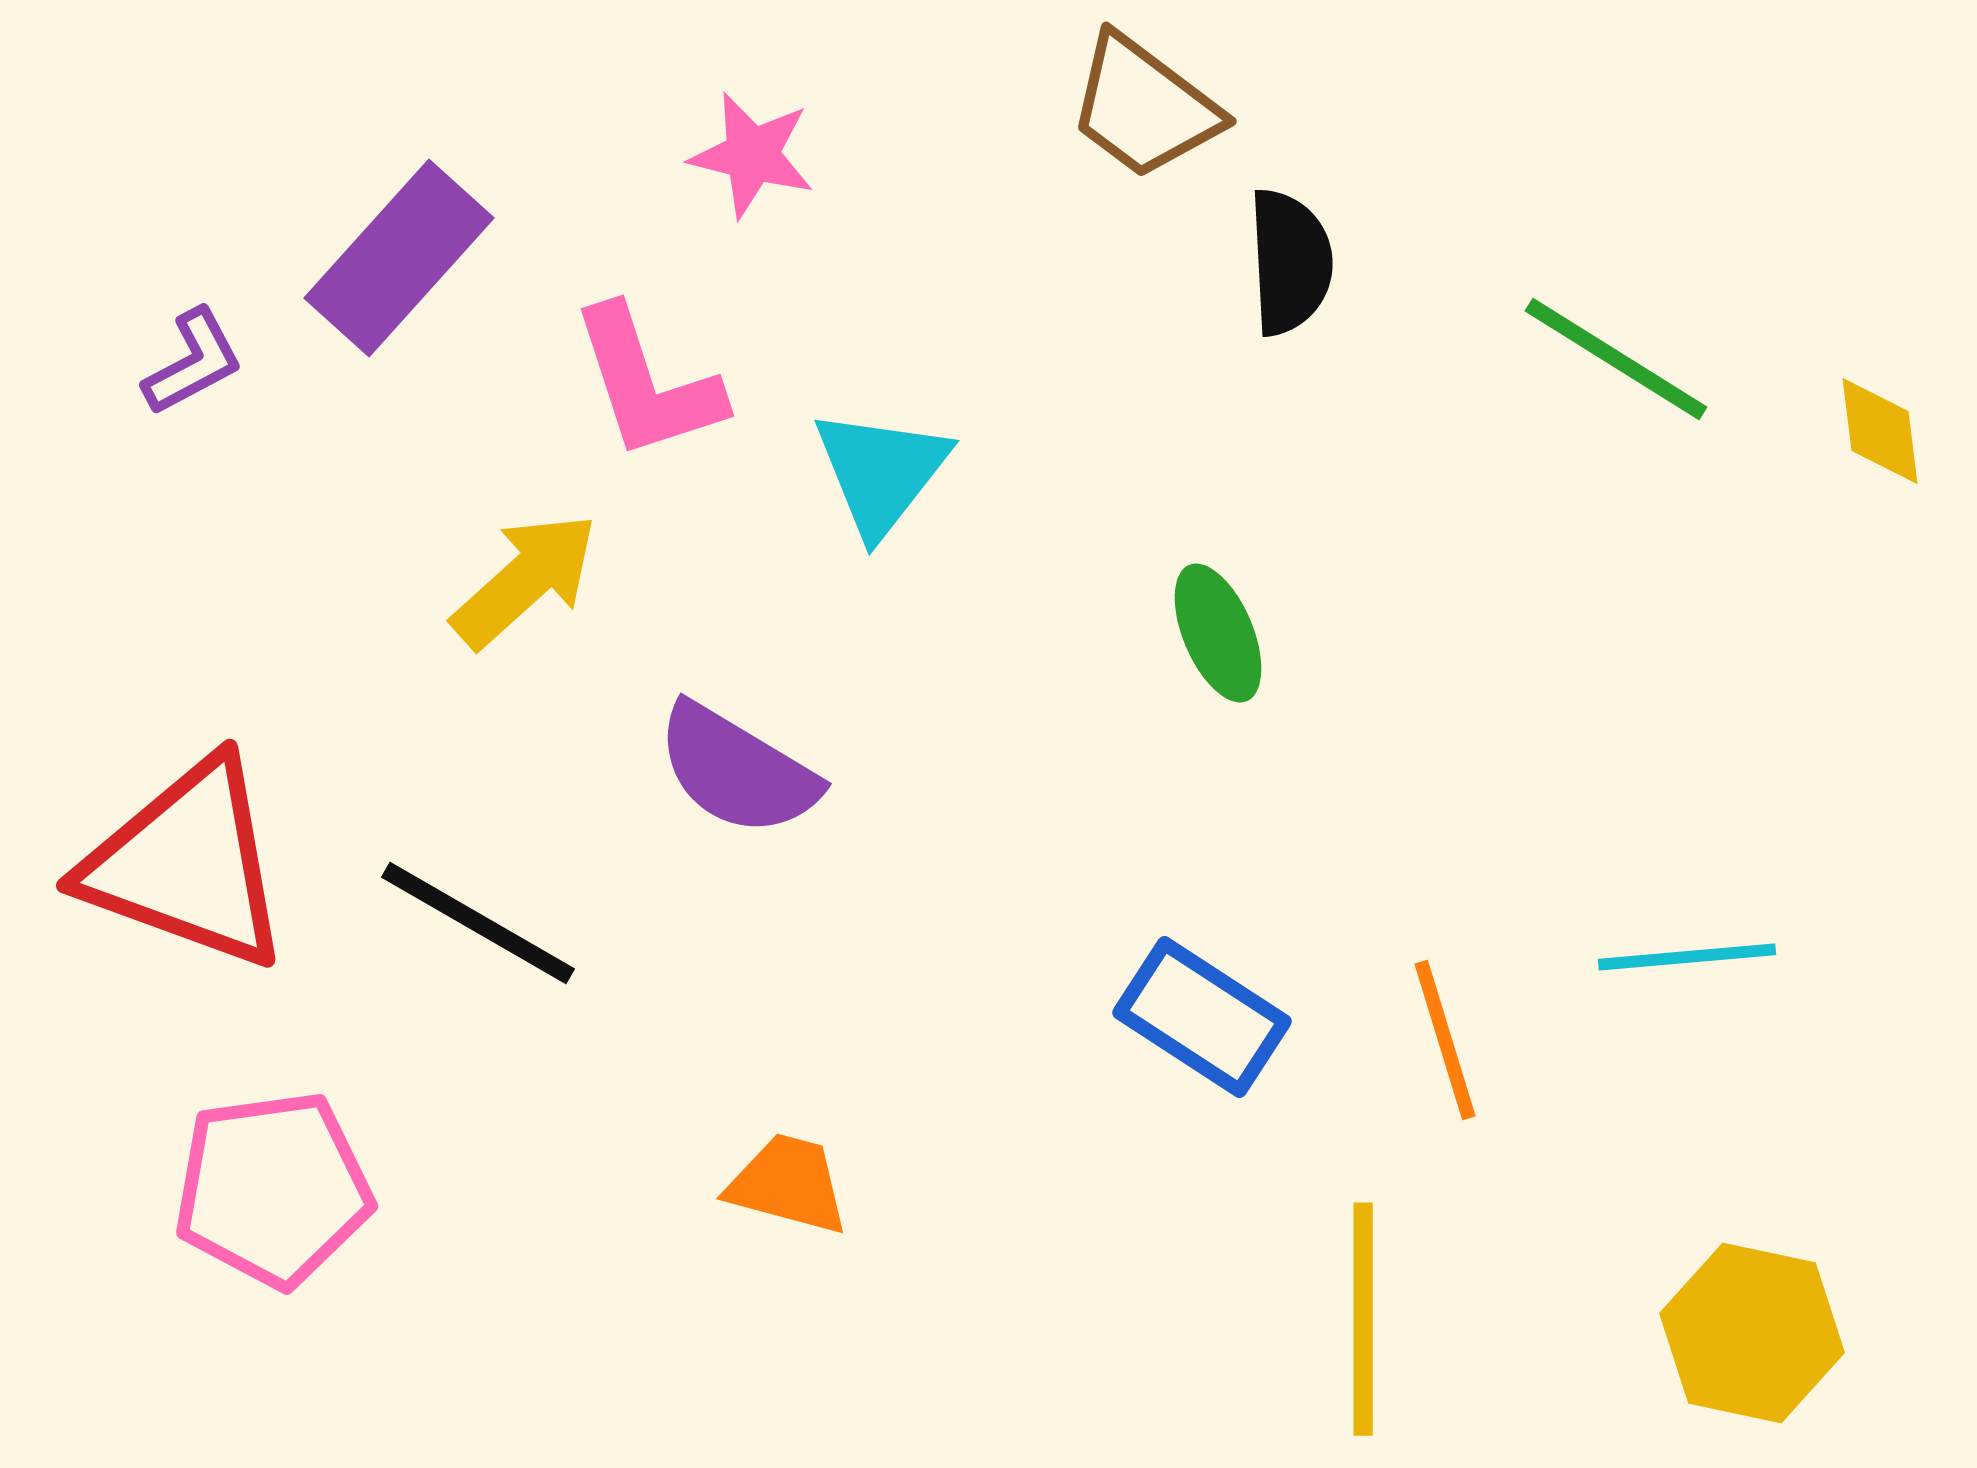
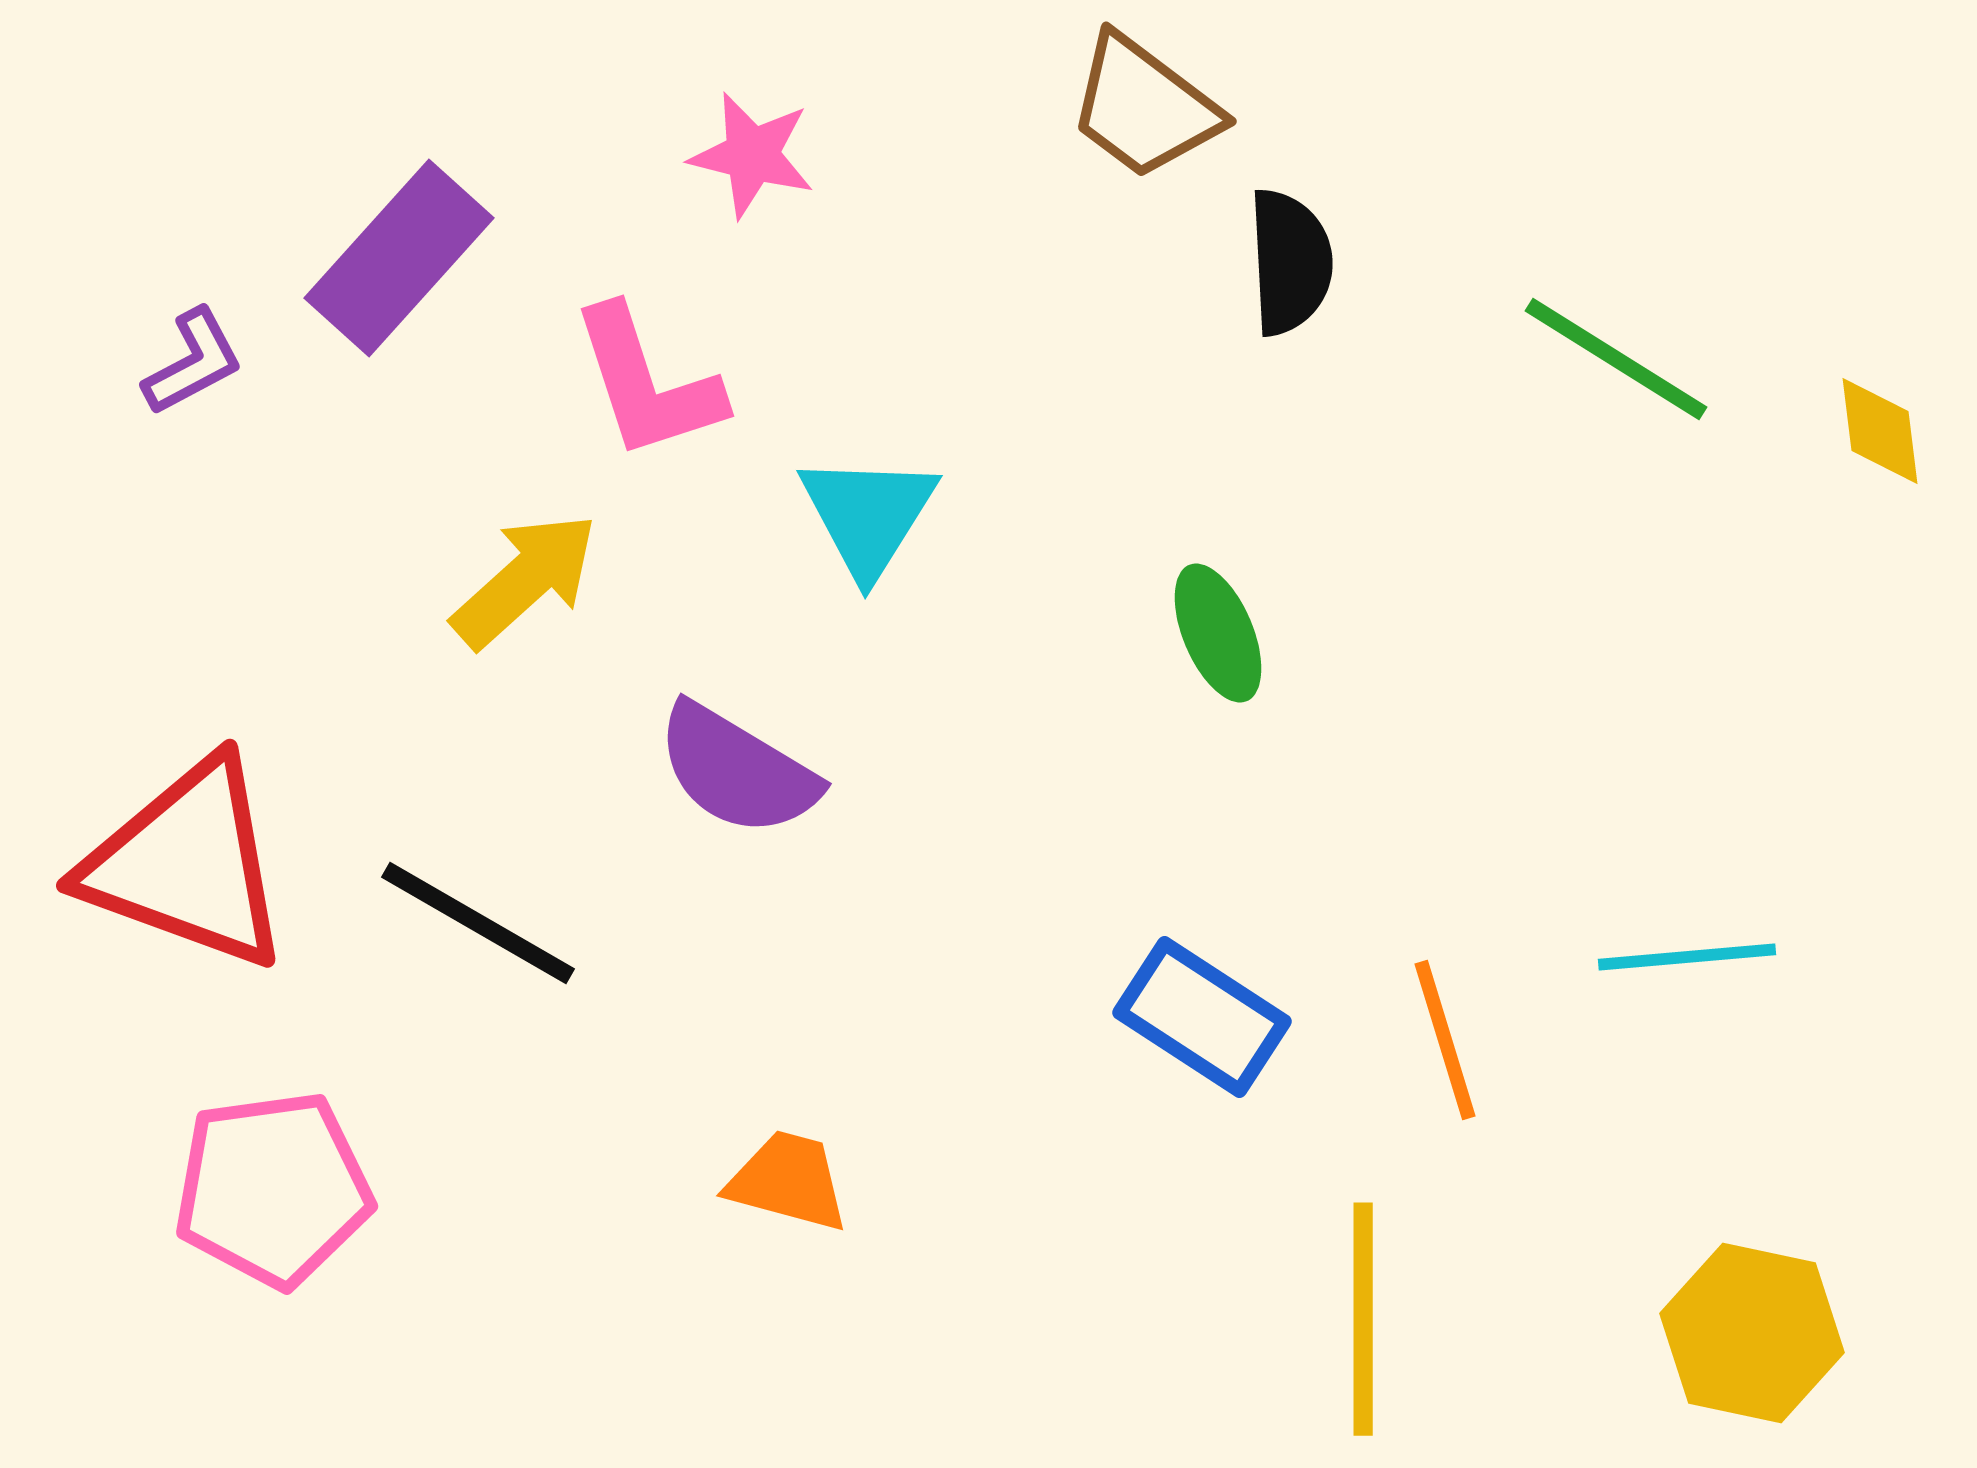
cyan triangle: moved 13 px left, 43 px down; rotated 6 degrees counterclockwise
orange trapezoid: moved 3 px up
